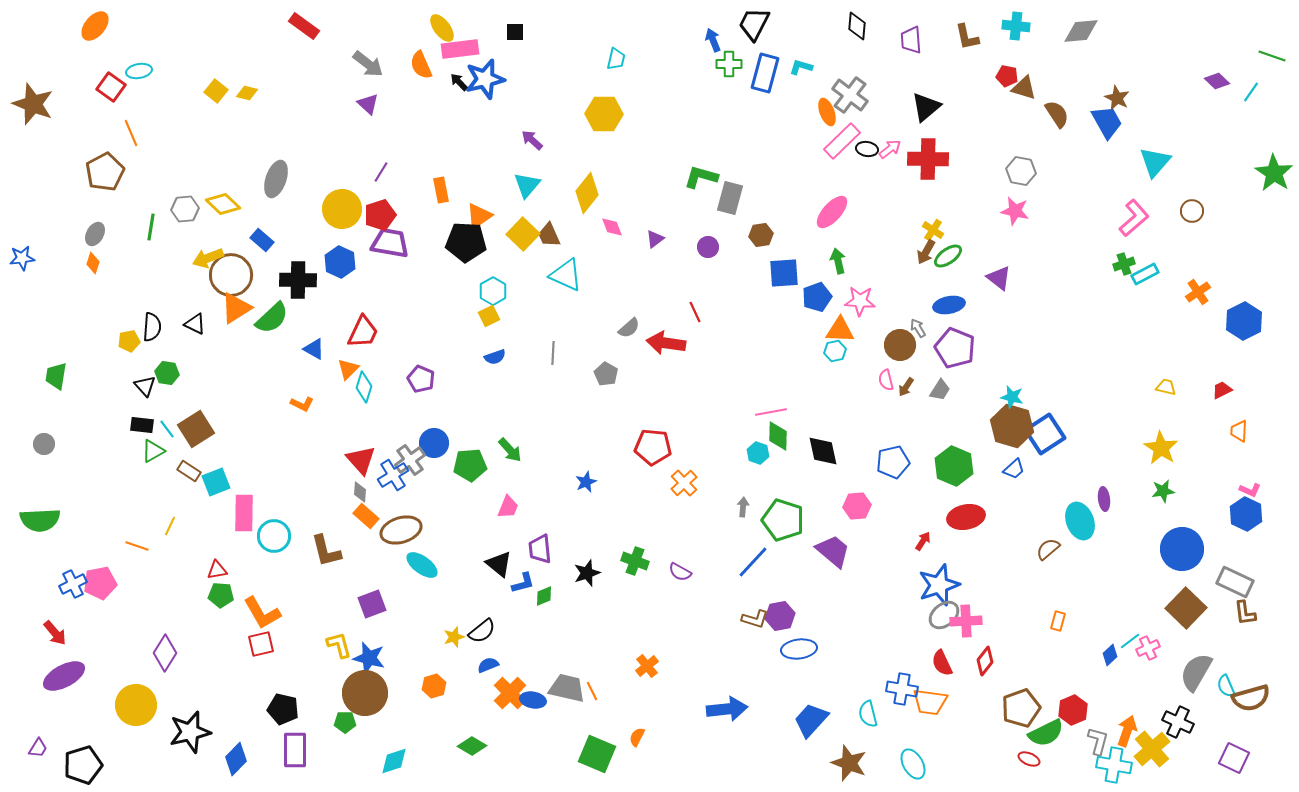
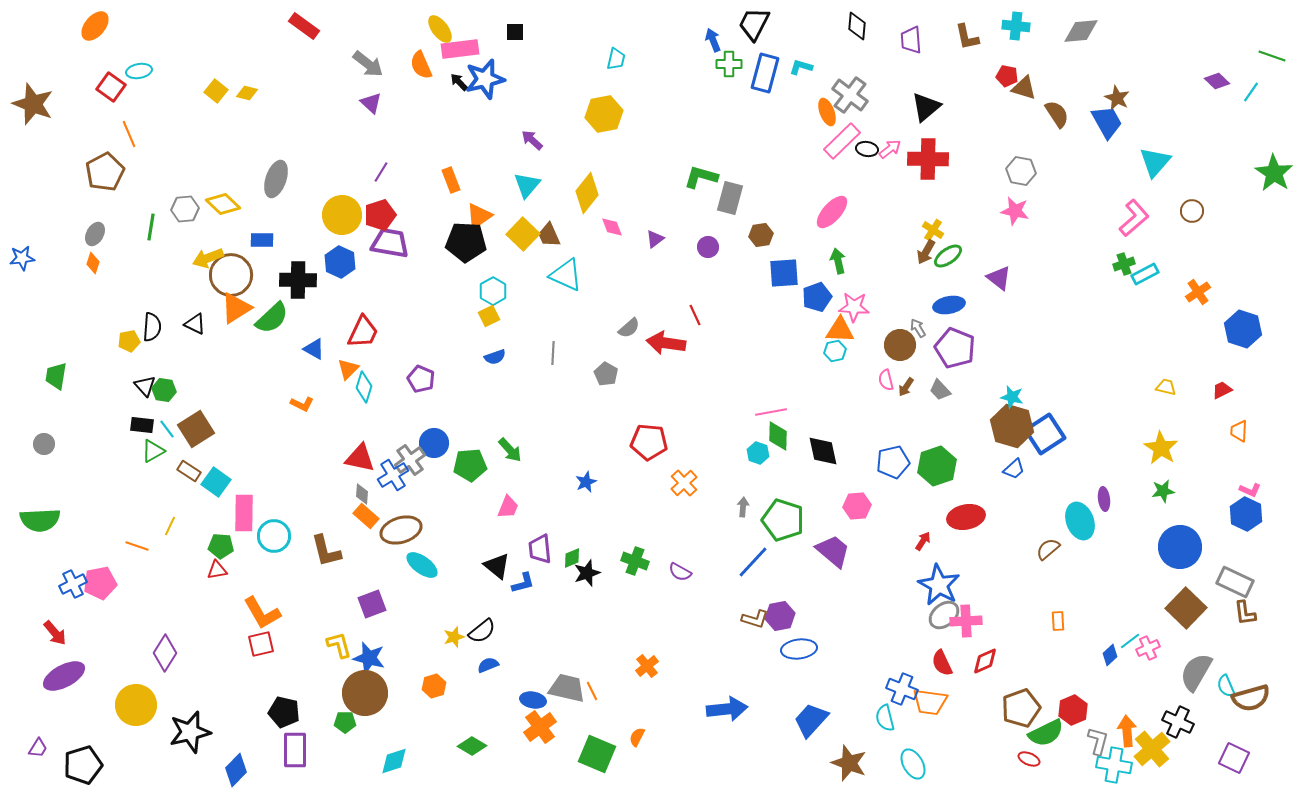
yellow ellipse at (442, 28): moved 2 px left, 1 px down
purple triangle at (368, 104): moved 3 px right, 1 px up
yellow hexagon at (604, 114): rotated 12 degrees counterclockwise
orange line at (131, 133): moved 2 px left, 1 px down
orange rectangle at (441, 190): moved 10 px right, 10 px up; rotated 10 degrees counterclockwise
yellow circle at (342, 209): moved 6 px down
blue rectangle at (262, 240): rotated 40 degrees counterclockwise
pink star at (860, 301): moved 6 px left, 6 px down
red line at (695, 312): moved 3 px down
blue hexagon at (1244, 321): moved 1 px left, 8 px down; rotated 15 degrees counterclockwise
green hexagon at (167, 373): moved 3 px left, 17 px down
gray trapezoid at (940, 390): rotated 105 degrees clockwise
red pentagon at (653, 447): moved 4 px left, 5 px up
red triangle at (361, 460): moved 1 px left, 2 px up; rotated 36 degrees counterclockwise
green hexagon at (954, 466): moved 17 px left; rotated 18 degrees clockwise
cyan square at (216, 482): rotated 32 degrees counterclockwise
gray diamond at (360, 492): moved 2 px right, 2 px down
blue circle at (1182, 549): moved 2 px left, 2 px up
black triangle at (499, 564): moved 2 px left, 2 px down
blue star at (939, 585): rotated 24 degrees counterclockwise
green pentagon at (221, 595): moved 49 px up
green diamond at (544, 596): moved 28 px right, 38 px up
orange rectangle at (1058, 621): rotated 18 degrees counterclockwise
red diamond at (985, 661): rotated 28 degrees clockwise
blue cross at (902, 689): rotated 12 degrees clockwise
orange cross at (510, 693): moved 30 px right, 34 px down; rotated 8 degrees clockwise
black pentagon at (283, 709): moved 1 px right, 3 px down
cyan semicircle at (868, 714): moved 17 px right, 4 px down
orange arrow at (1127, 731): rotated 24 degrees counterclockwise
blue diamond at (236, 759): moved 11 px down
